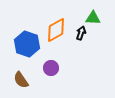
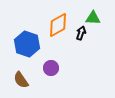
orange diamond: moved 2 px right, 5 px up
